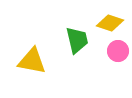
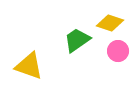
green trapezoid: rotated 112 degrees counterclockwise
yellow triangle: moved 3 px left, 5 px down; rotated 8 degrees clockwise
